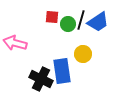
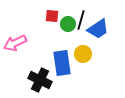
red square: moved 1 px up
blue trapezoid: moved 7 px down
pink arrow: rotated 40 degrees counterclockwise
blue rectangle: moved 8 px up
black cross: moved 1 px left, 1 px down
